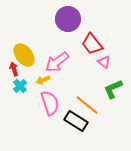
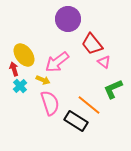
yellow arrow: rotated 136 degrees counterclockwise
orange line: moved 2 px right
